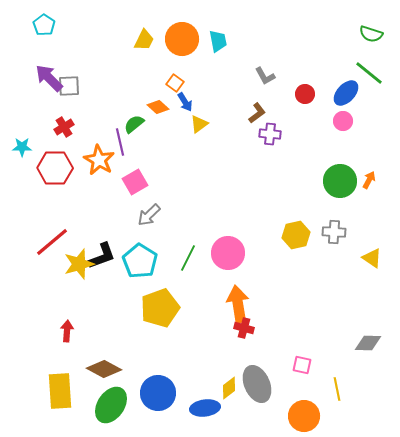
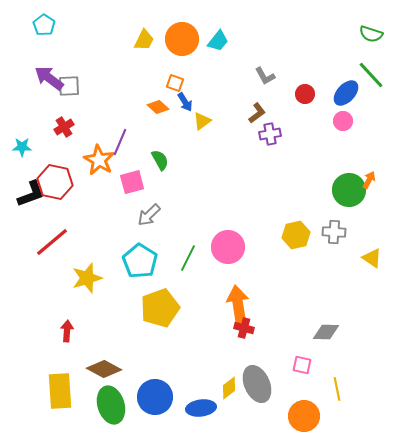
cyan trapezoid at (218, 41): rotated 50 degrees clockwise
green line at (369, 73): moved 2 px right, 2 px down; rotated 8 degrees clockwise
purple arrow at (49, 78): rotated 8 degrees counterclockwise
orange square at (175, 83): rotated 18 degrees counterclockwise
green semicircle at (134, 124): moved 26 px right, 36 px down; rotated 100 degrees clockwise
yellow triangle at (199, 124): moved 3 px right, 3 px up
purple cross at (270, 134): rotated 15 degrees counterclockwise
purple line at (120, 142): rotated 36 degrees clockwise
red hexagon at (55, 168): moved 14 px down; rotated 12 degrees clockwise
green circle at (340, 181): moved 9 px right, 9 px down
pink square at (135, 182): moved 3 px left; rotated 15 degrees clockwise
pink circle at (228, 253): moved 6 px up
black L-shape at (102, 256): moved 71 px left, 62 px up
yellow star at (79, 264): moved 8 px right, 14 px down
gray diamond at (368, 343): moved 42 px left, 11 px up
blue circle at (158, 393): moved 3 px left, 4 px down
green ellipse at (111, 405): rotated 51 degrees counterclockwise
blue ellipse at (205, 408): moved 4 px left
